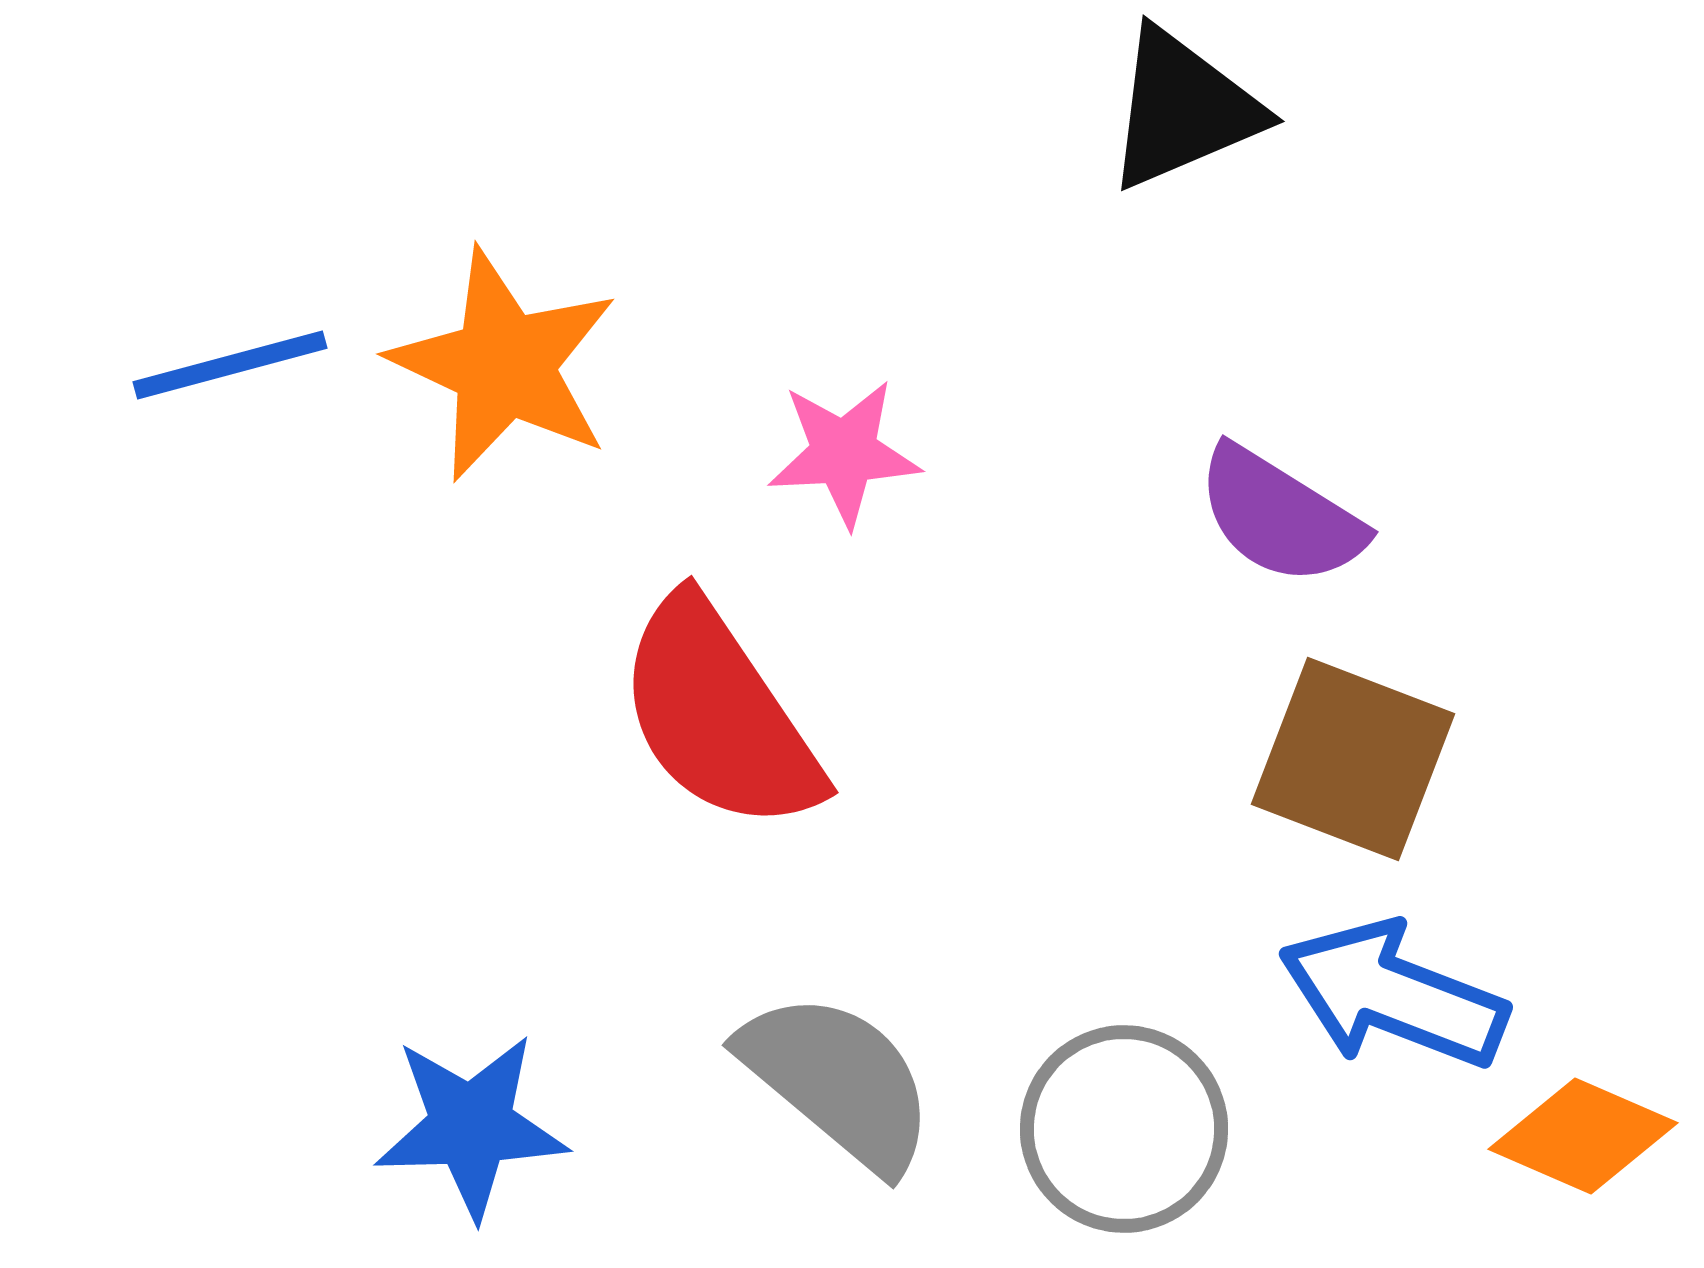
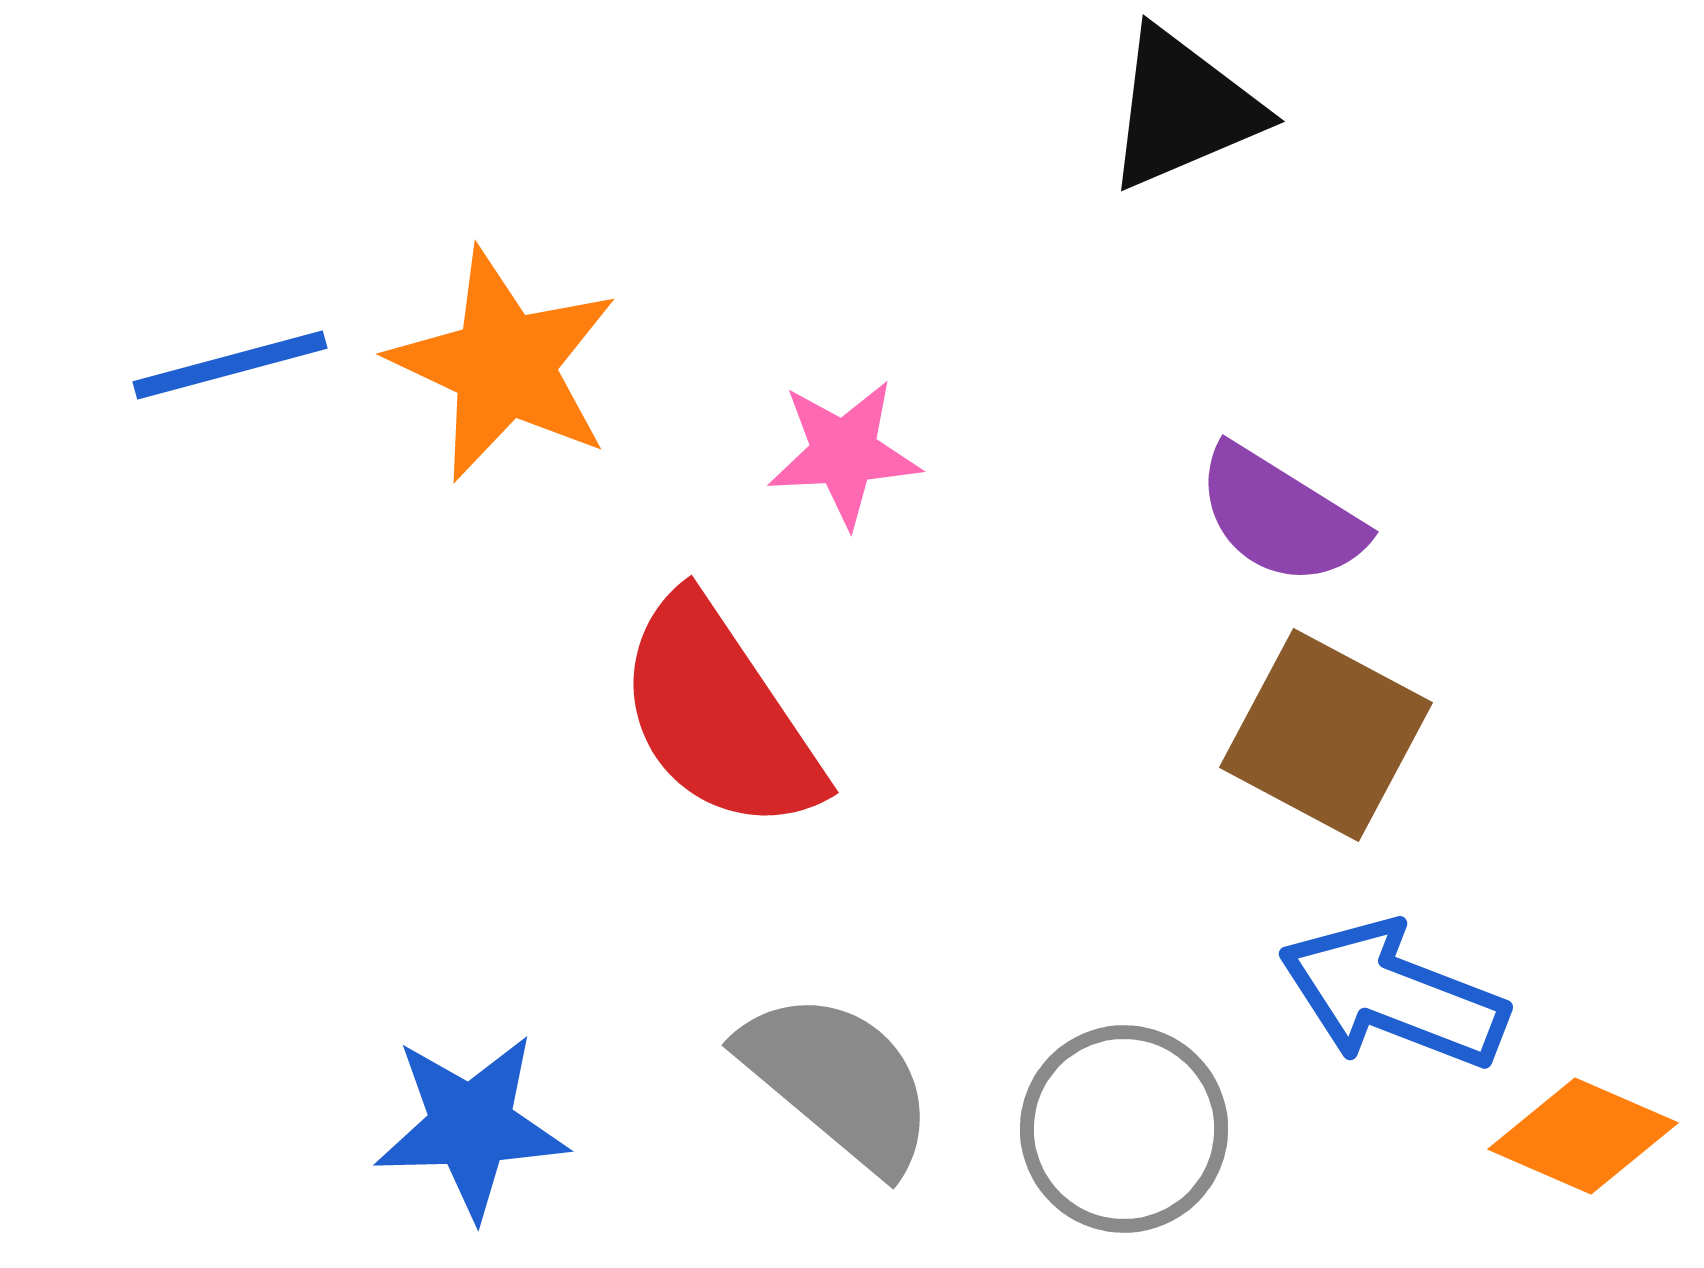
brown square: moved 27 px left, 24 px up; rotated 7 degrees clockwise
